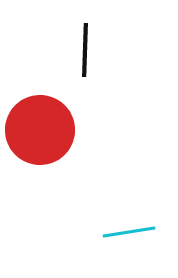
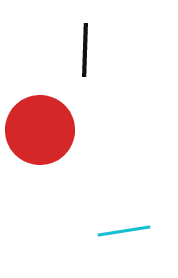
cyan line: moved 5 px left, 1 px up
